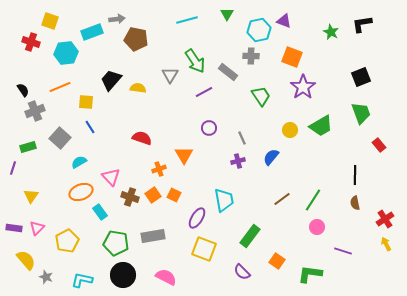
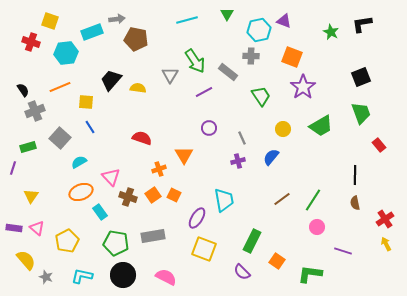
yellow circle at (290, 130): moved 7 px left, 1 px up
brown cross at (130, 197): moved 2 px left
pink triangle at (37, 228): rotated 35 degrees counterclockwise
green rectangle at (250, 236): moved 2 px right, 5 px down; rotated 10 degrees counterclockwise
cyan L-shape at (82, 280): moved 4 px up
